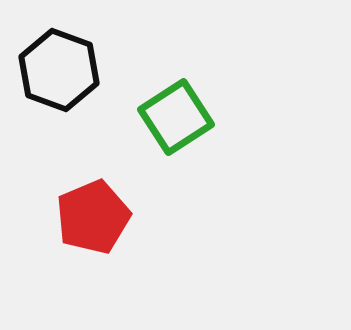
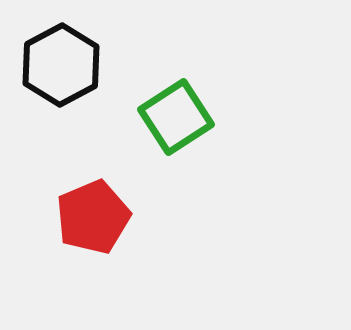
black hexagon: moved 2 px right, 5 px up; rotated 12 degrees clockwise
